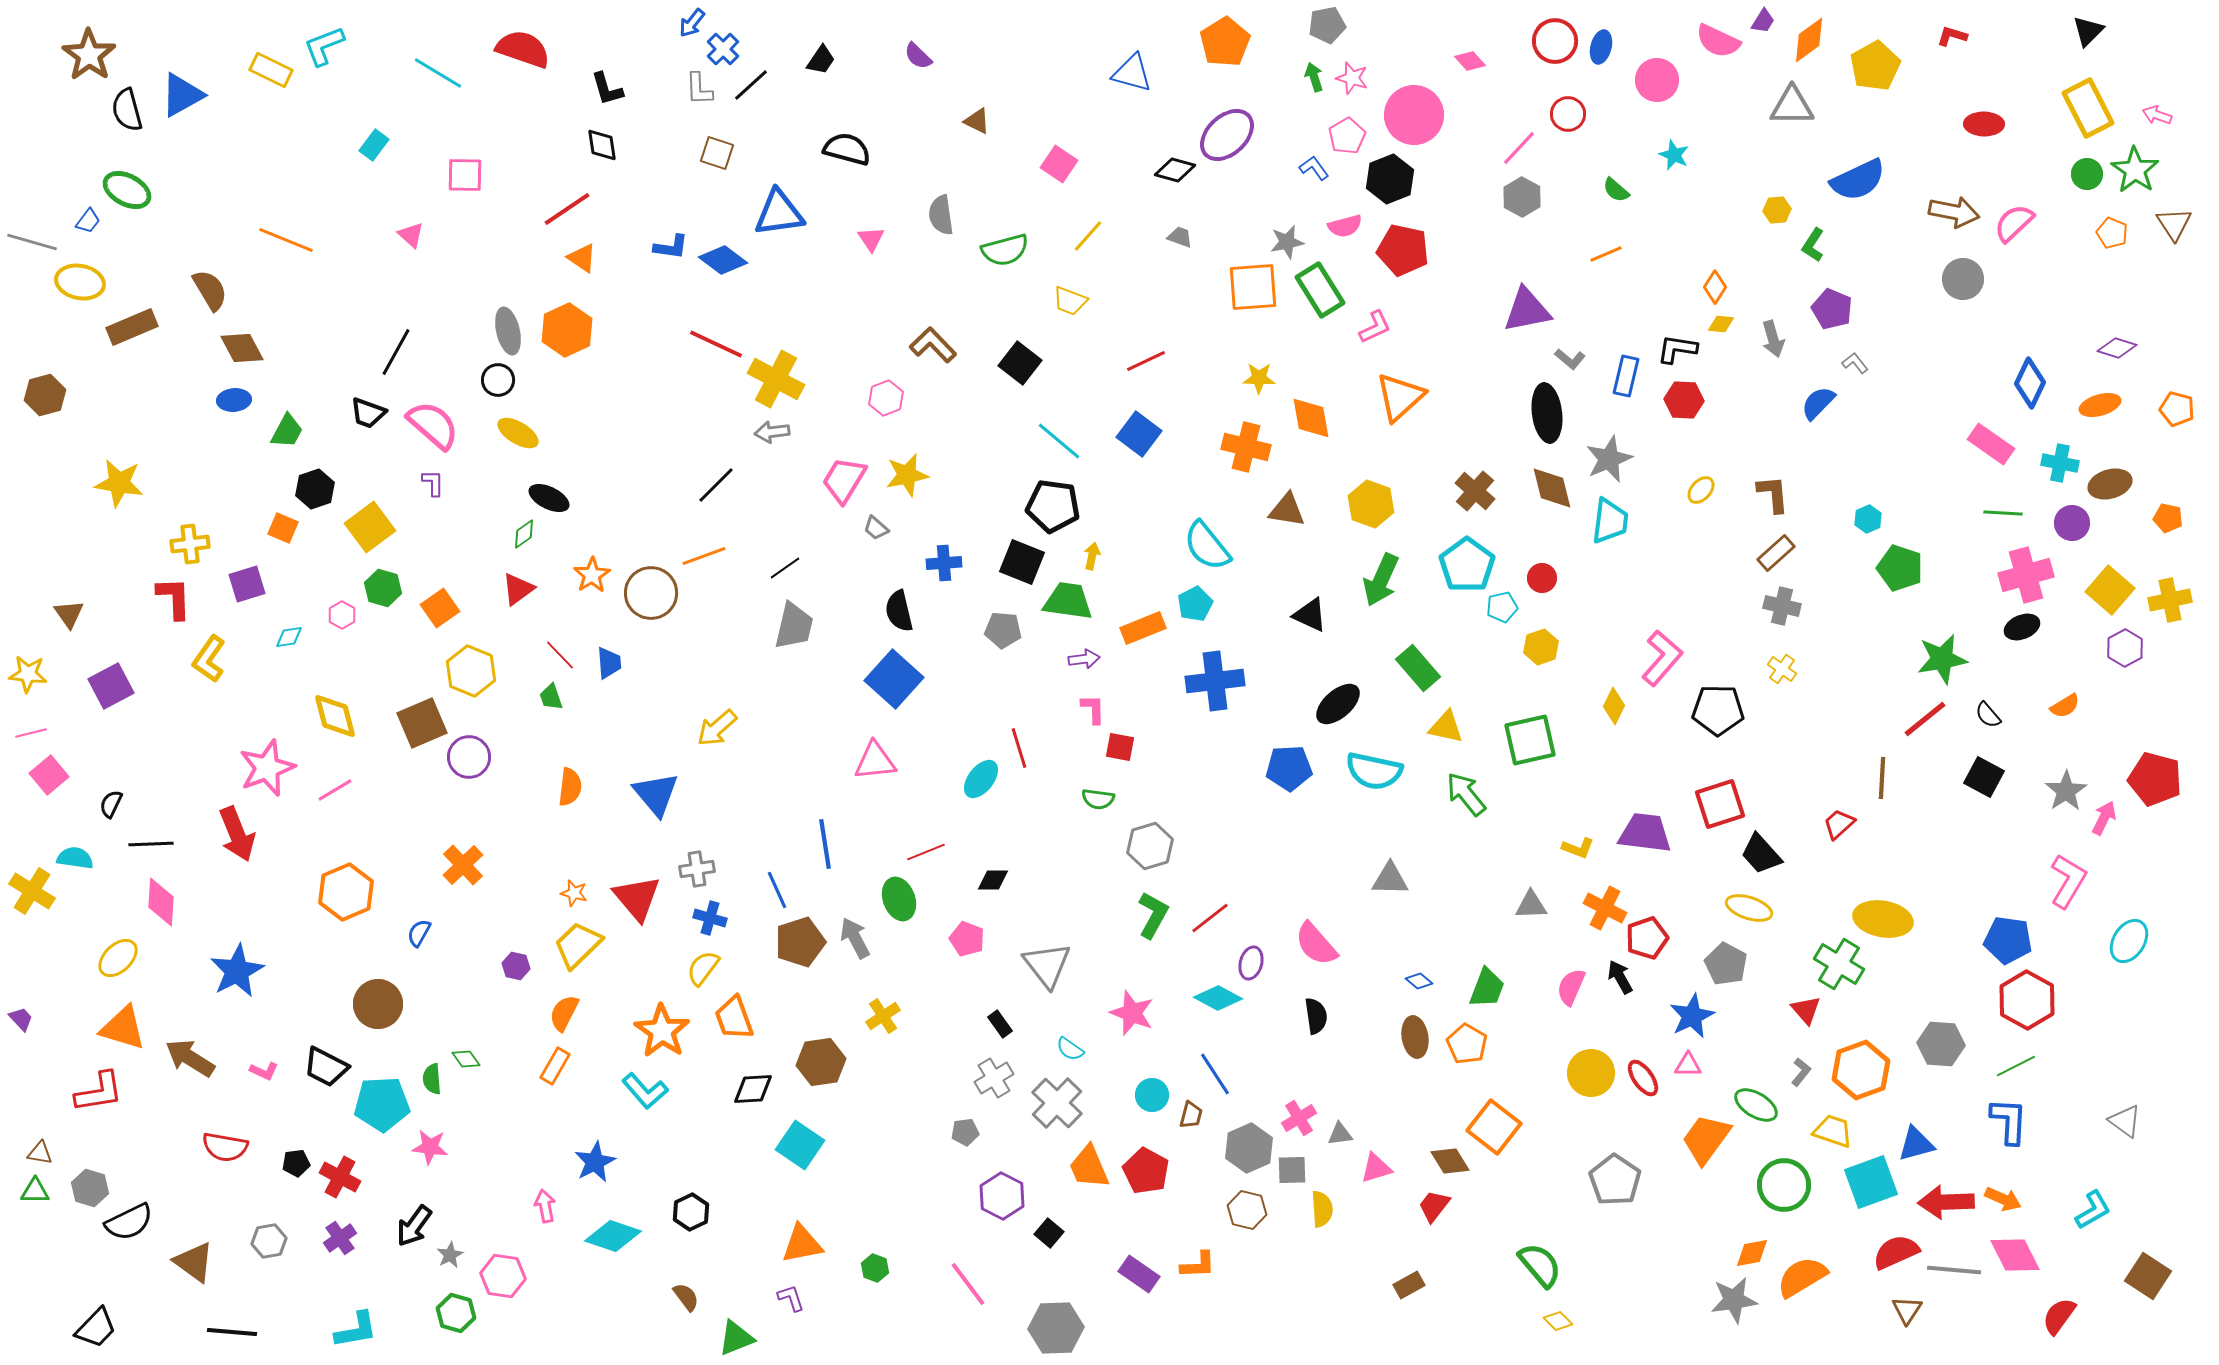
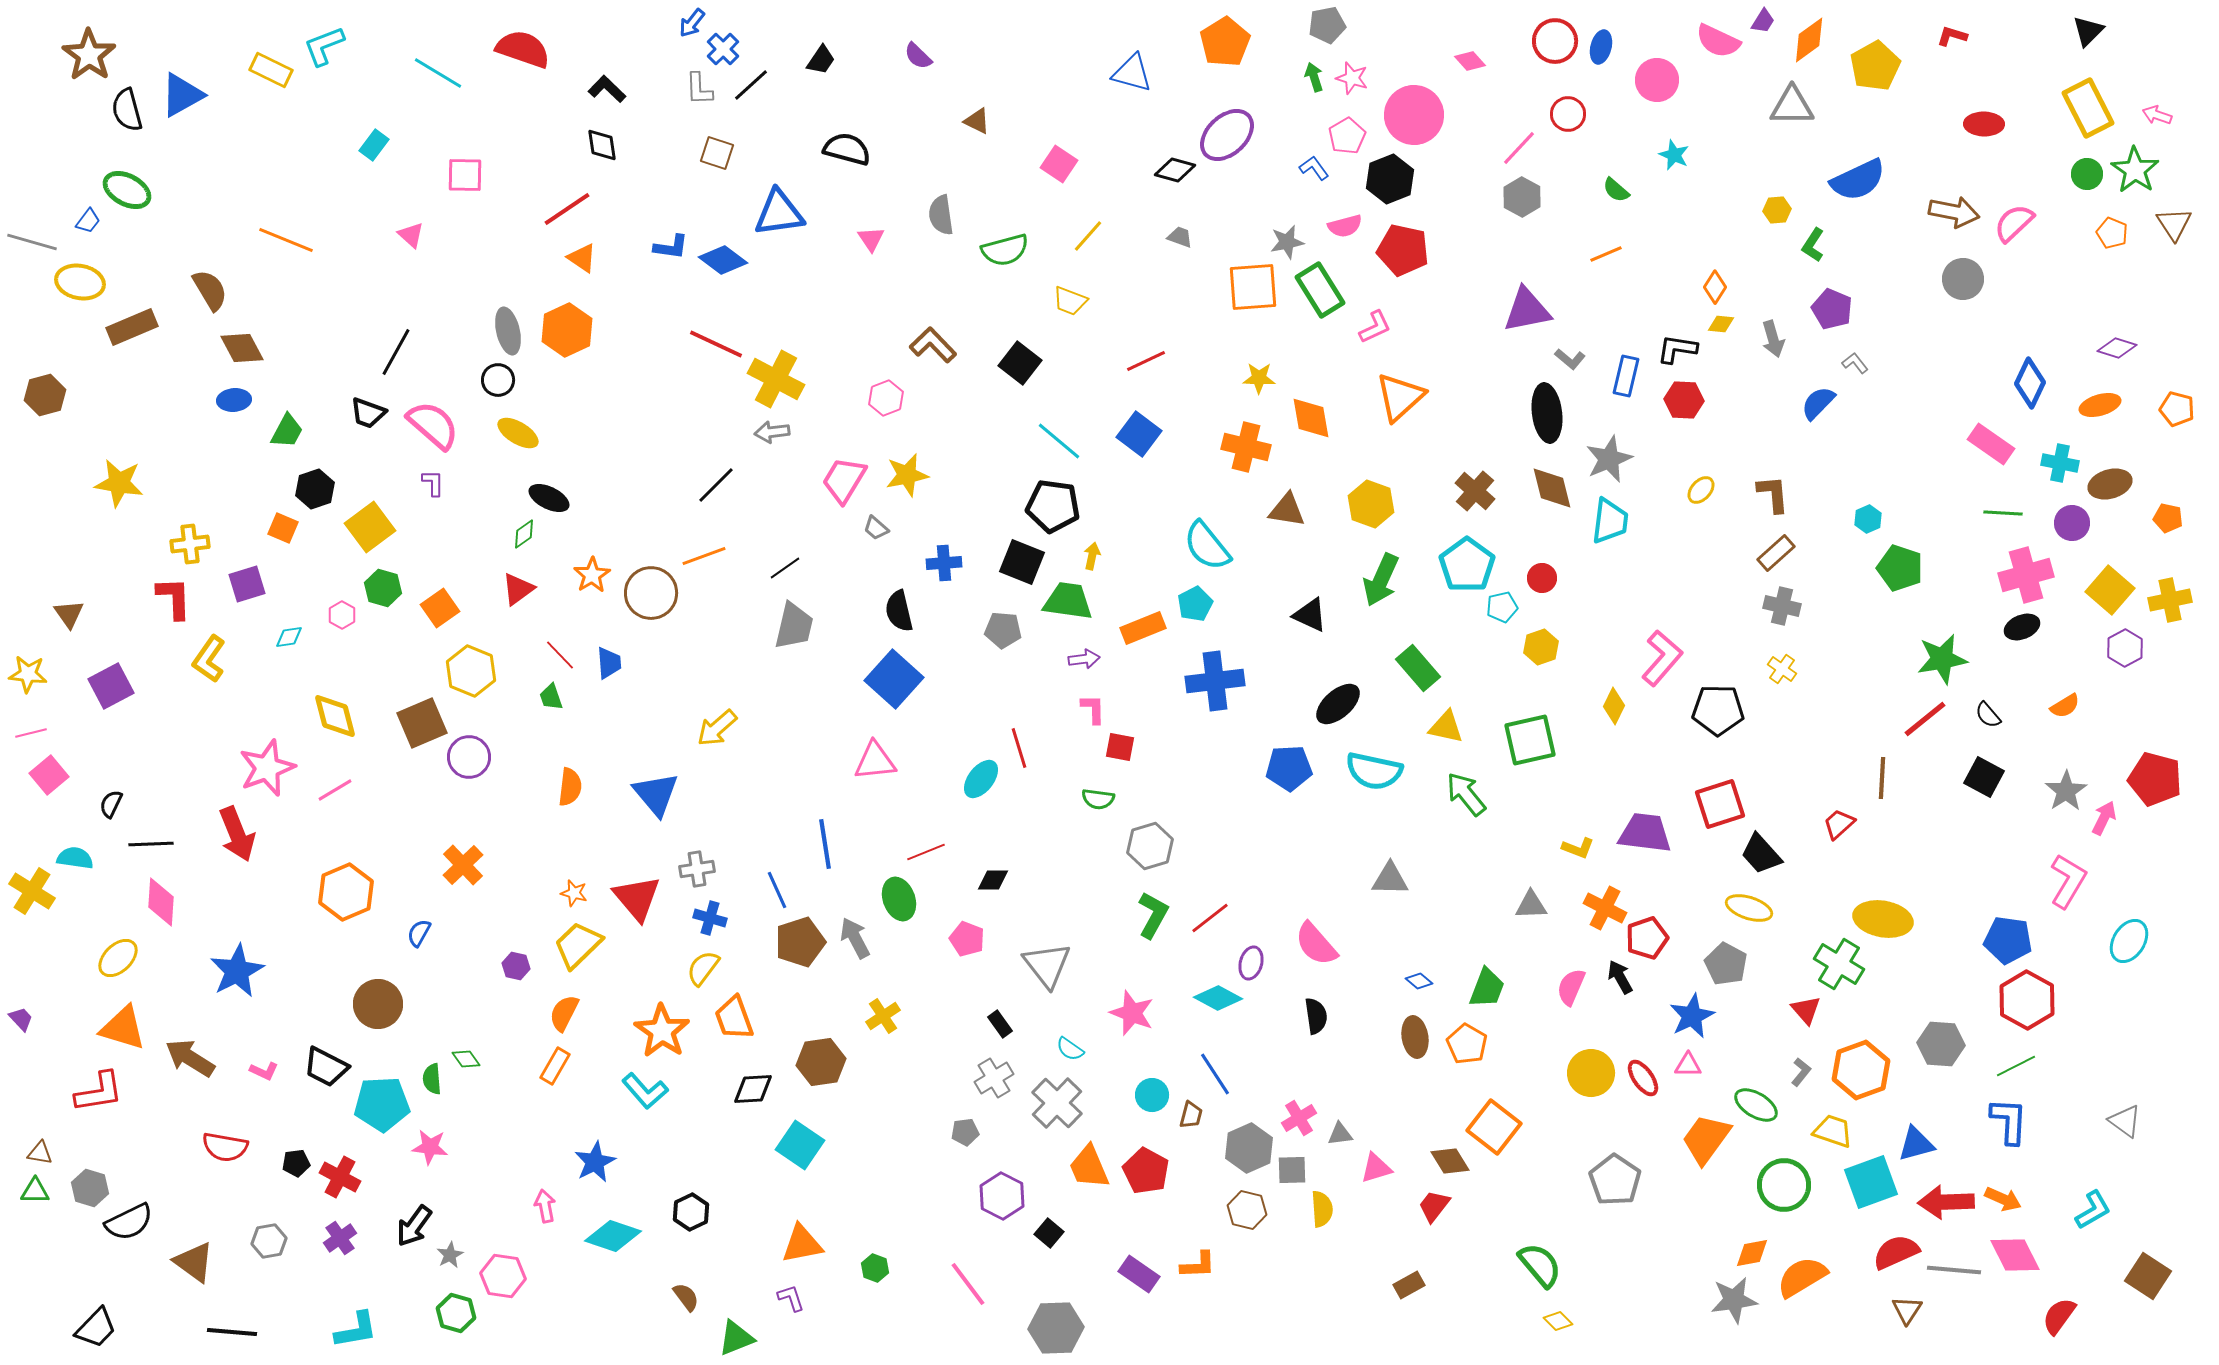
black L-shape at (607, 89): rotated 150 degrees clockwise
